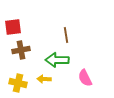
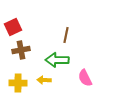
red square: rotated 18 degrees counterclockwise
brown line: rotated 21 degrees clockwise
yellow arrow: moved 1 px down
yellow cross: rotated 12 degrees counterclockwise
